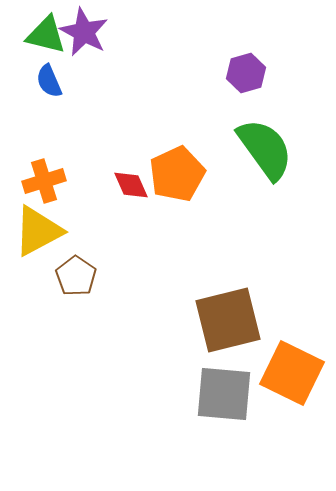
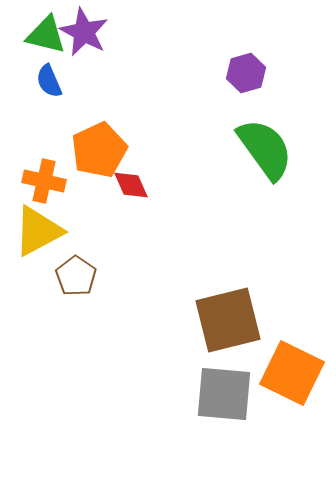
orange pentagon: moved 78 px left, 24 px up
orange cross: rotated 30 degrees clockwise
